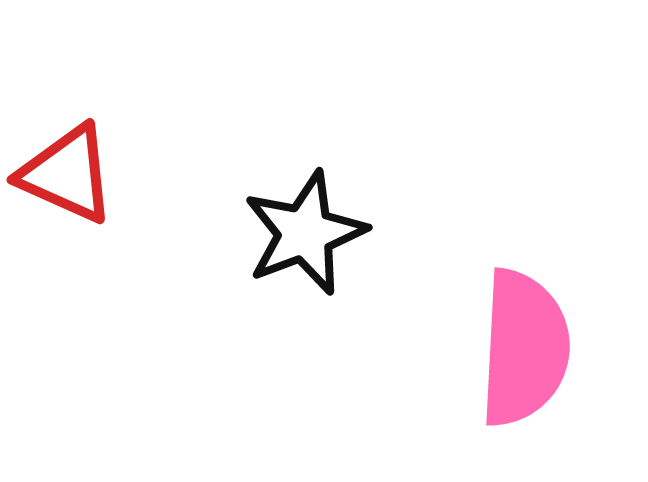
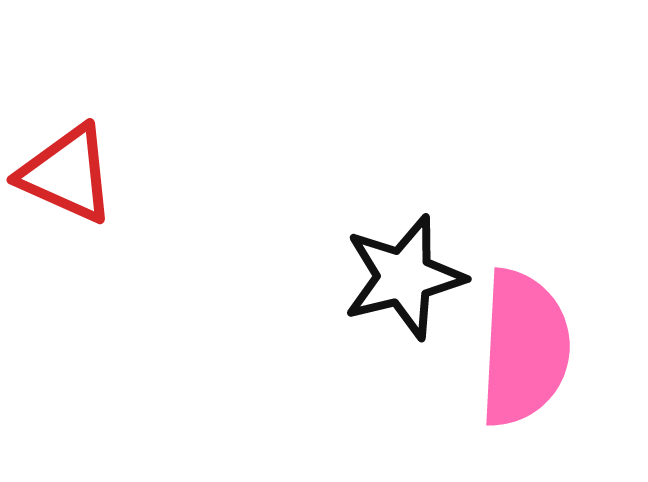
black star: moved 99 px right, 44 px down; rotated 7 degrees clockwise
